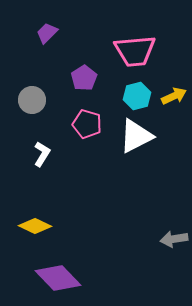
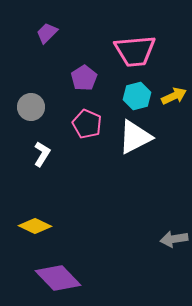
gray circle: moved 1 px left, 7 px down
pink pentagon: rotated 8 degrees clockwise
white triangle: moved 1 px left, 1 px down
